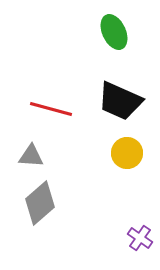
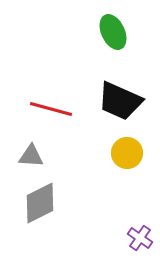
green ellipse: moved 1 px left
gray diamond: rotated 15 degrees clockwise
